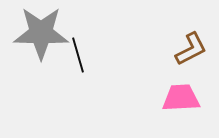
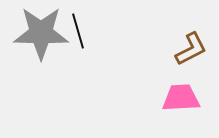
black line: moved 24 px up
